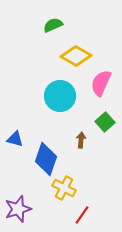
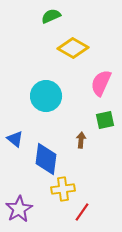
green semicircle: moved 2 px left, 9 px up
yellow diamond: moved 3 px left, 8 px up
cyan circle: moved 14 px left
green square: moved 2 px up; rotated 30 degrees clockwise
blue triangle: rotated 24 degrees clockwise
blue diamond: rotated 12 degrees counterclockwise
yellow cross: moved 1 px left, 1 px down; rotated 35 degrees counterclockwise
purple star: moved 1 px right; rotated 12 degrees counterclockwise
red line: moved 3 px up
